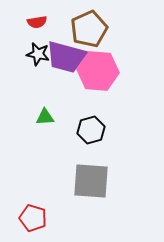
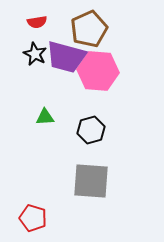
black star: moved 3 px left; rotated 15 degrees clockwise
